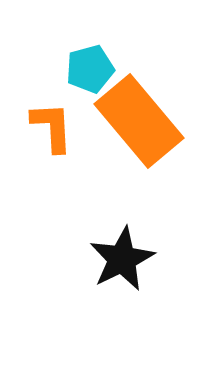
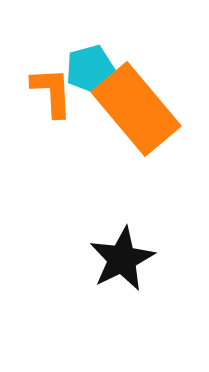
orange rectangle: moved 3 px left, 12 px up
orange L-shape: moved 35 px up
